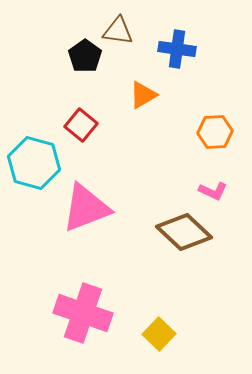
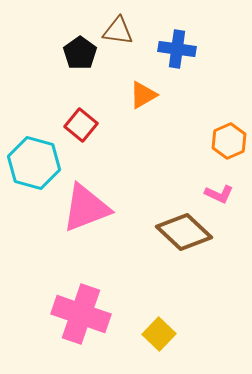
black pentagon: moved 5 px left, 3 px up
orange hexagon: moved 14 px right, 9 px down; rotated 20 degrees counterclockwise
pink L-shape: moved 6 px right, 3 px down
pink cross: moved 2 px left, 1 px down
